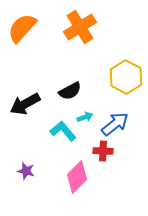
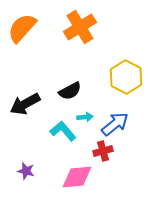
cyan arrow: rotated 14 degrees clockwise
red cross: rotated 18 degrees counterclockwise
pink diamond: rotated 40 degrees clockwise
